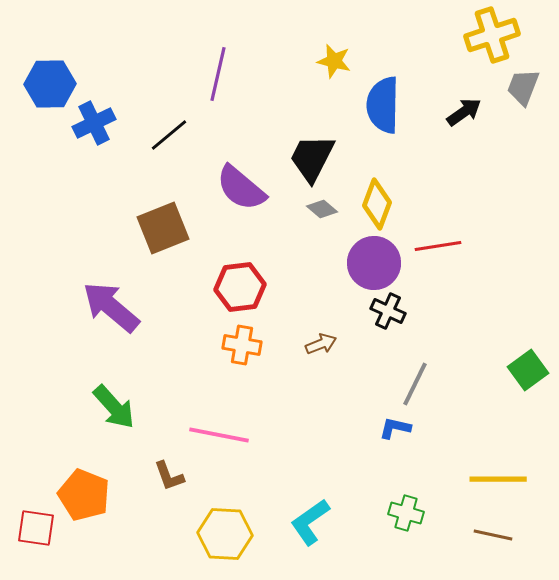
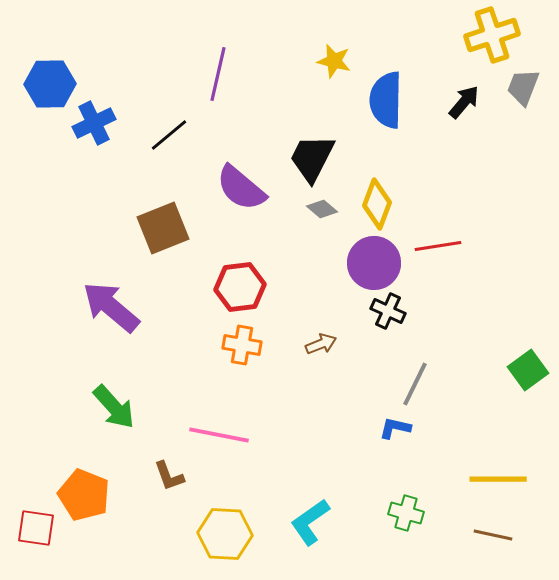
blue semicircle: moved 3 px right, 5 px up
black arrow: moved 10 px up; rotated 15 degrees counterclockwise
